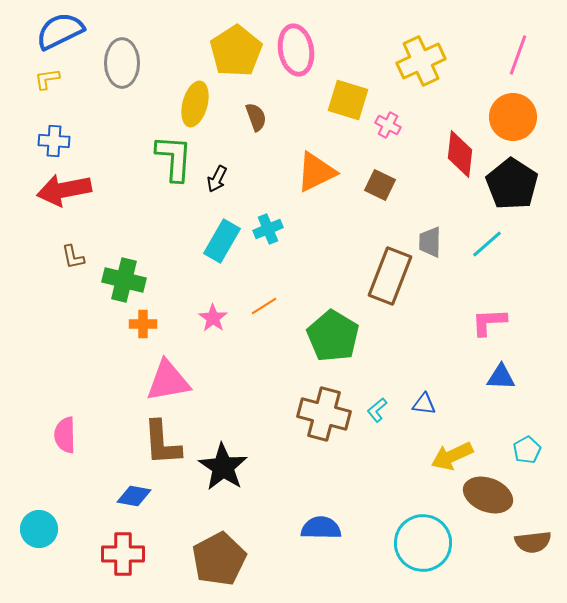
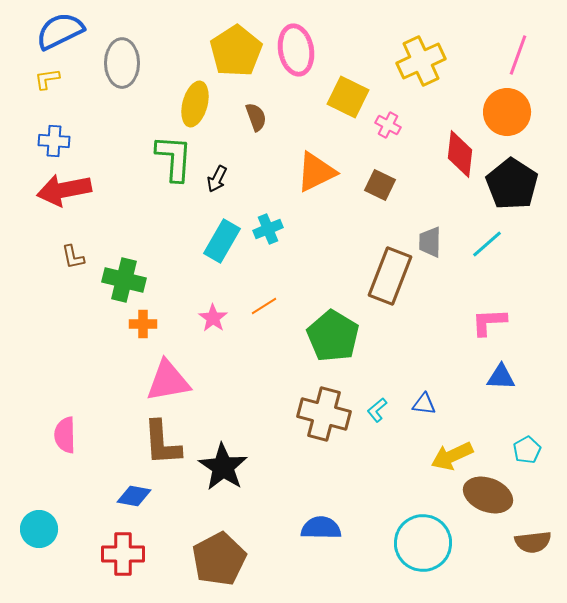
yellow square at (348, 100): moved 3 px up; rotated 9 degrees clockwise
orange circle at (513, 117): moved 6 px left, 5 px up
